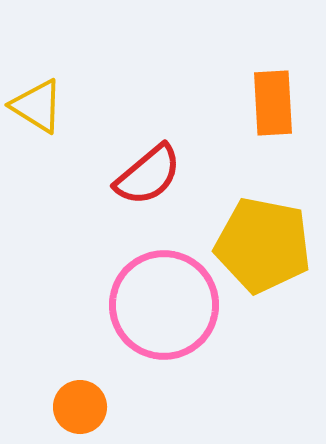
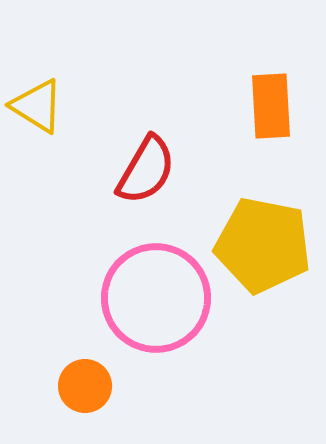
orange rectangle: moved 2 px left, 3 px down
red semicircle: moved 2 px left, 5 px up; rotated 20 degrees counterclockwise
pink circle: moved 8 px left, 7 px up
orange circle: moved 5 px right, 21 px up
